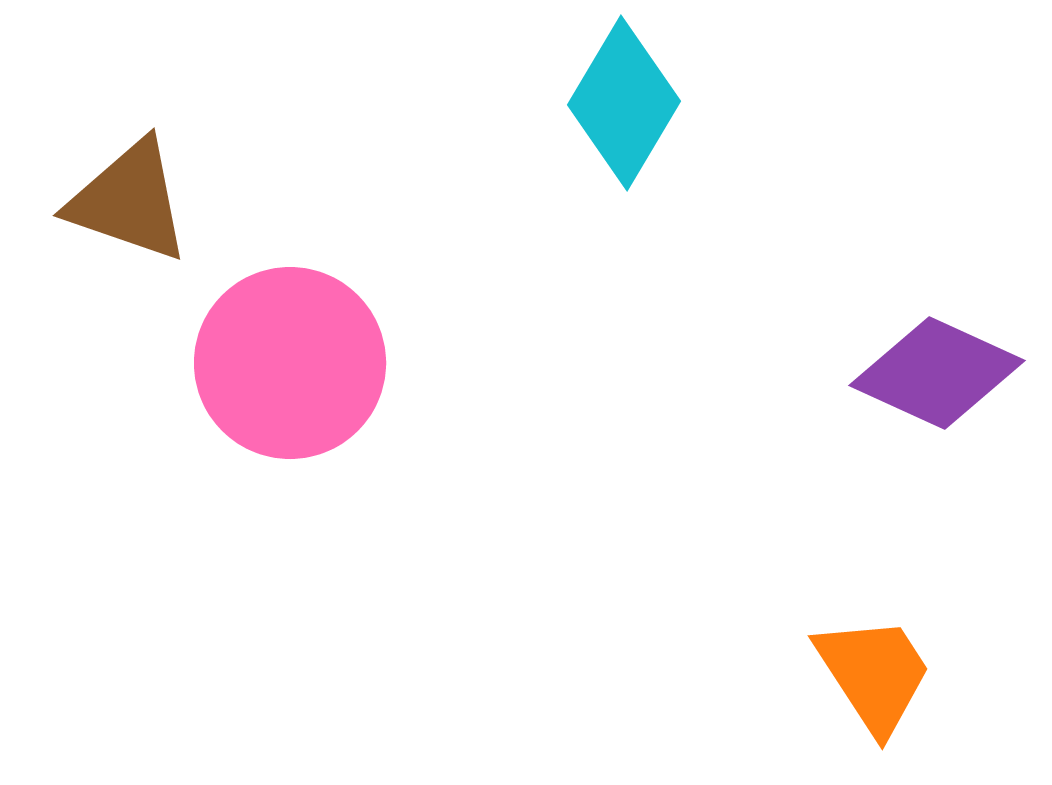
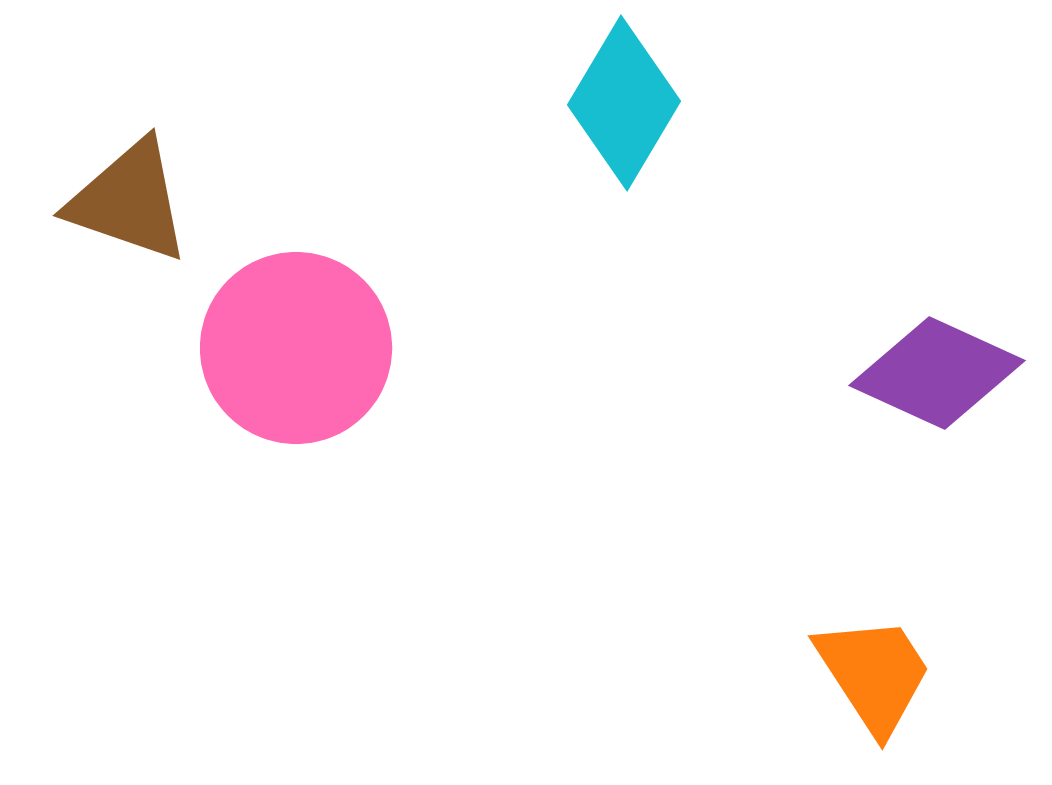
pink circle: moved 6 px right, 15 px up
